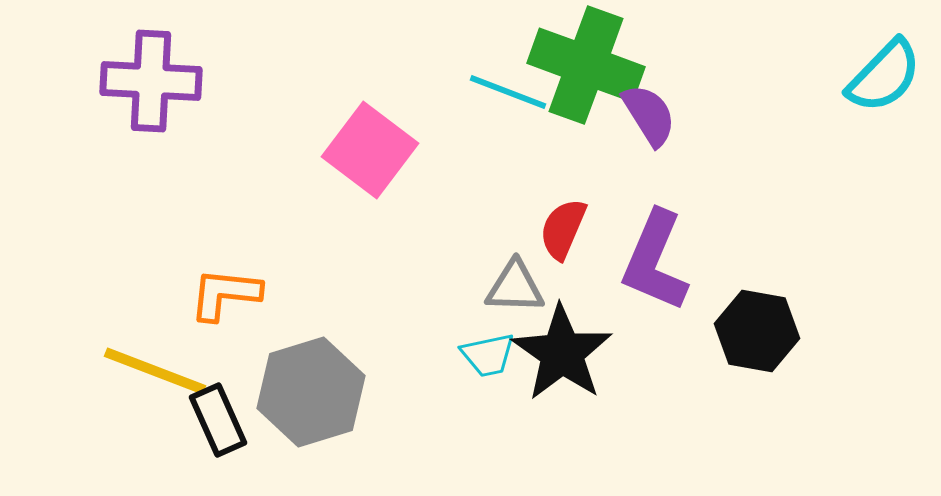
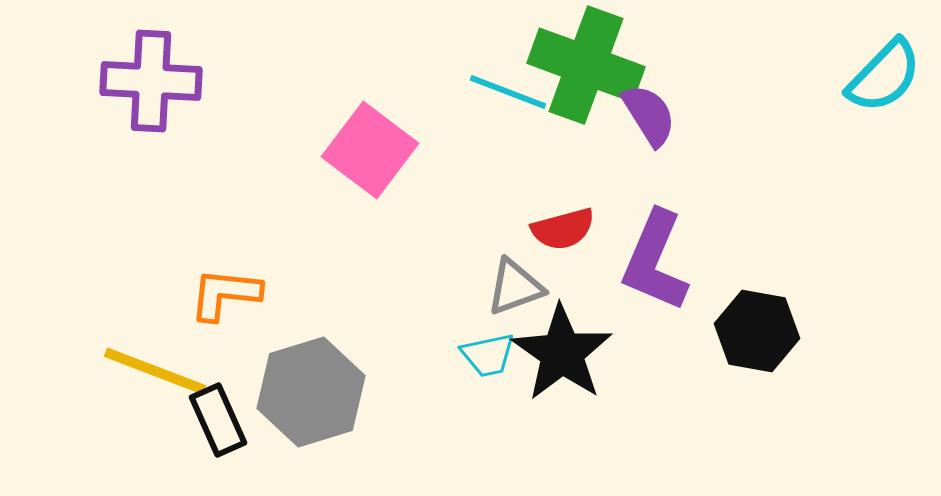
red semicircle: rotated 128 degrees counterclockwise
gray triangle: rotated 22 degrees counterclockwise
